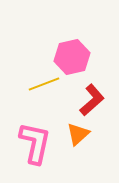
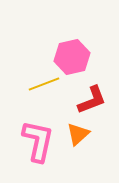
red L-shape: rotated 20 degrees clockwise
pink L-shape: moved 3 px right, 2 px up
